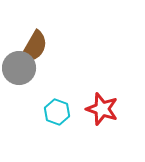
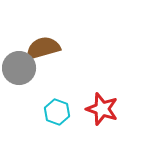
brown semicircle: moved 9 px right, 1 px down; rotated 136 degrees counterclockwise
